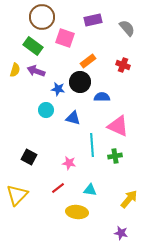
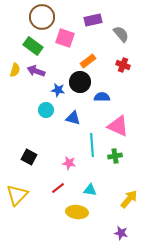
gray semicircle: moved 6 px left, 6 px down
blue star: moved 1 px down
